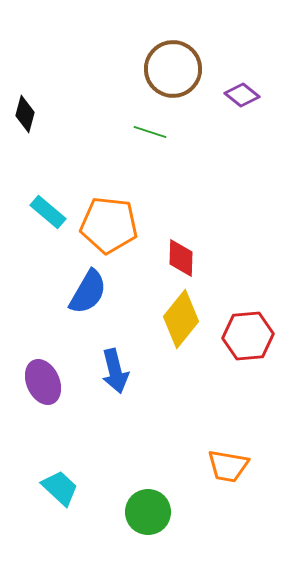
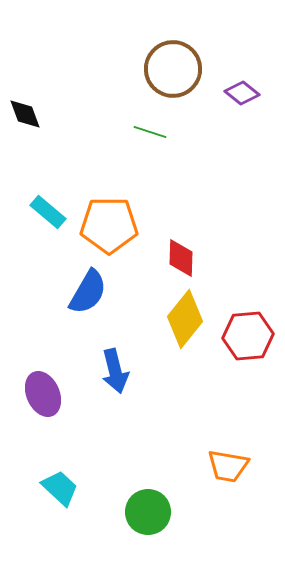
purple diamond: moved 2 px up
black diamond: rotated 36 degrees counterclockwise
orange pentagon: rotated 6 degrees counterclockwise
yellow diamond: moved 4 px right
purple ellipse: moved 12 px down
